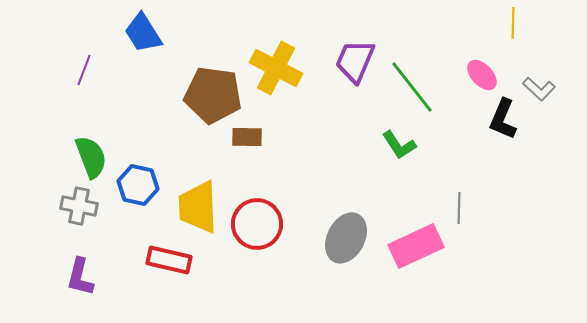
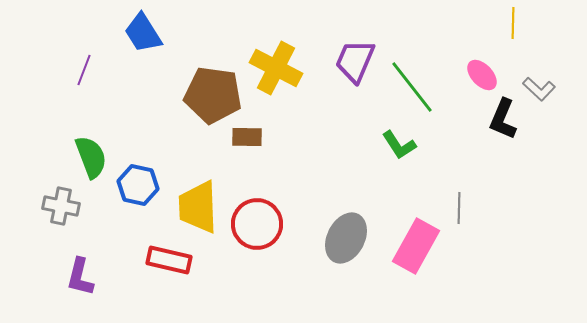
gray cross: moved 18 px left
pink rectangle: rotated 36 degrees counterclockwise
